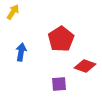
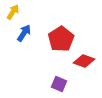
blue arrow: moved 3 px right, 19 px up; rotated 24 degrees clockwise
red diamond: moved 1 px left, 5 px up
purple square: rotated 28 degrees clockwise
